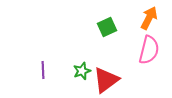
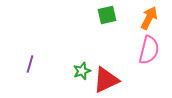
green square: moved 12 px up; rotated 12 degrees clockwise
purple line: moved 13 px left, 6 px up; rotated 18 degrees clockwise
red triangle: rotated 12 degrees clockwise
